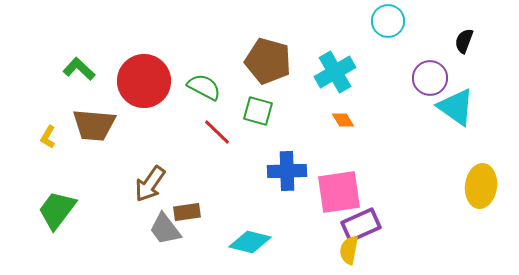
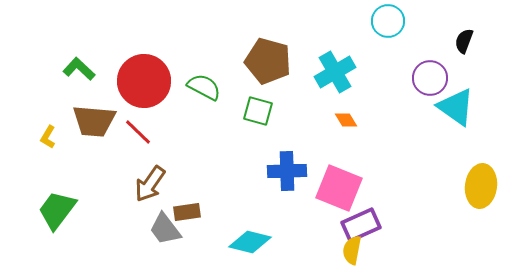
orange diamond: moved 3 px right
brown trapezoid: moved 4 px up
red line: moved 79 px left
pink square: moved 4 px up; rotated 30 degrees clockwise
yellow semicircle: moved 3 px right
